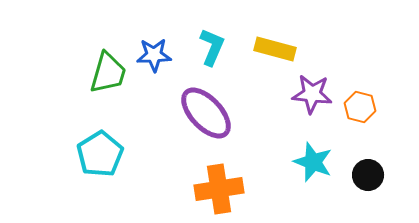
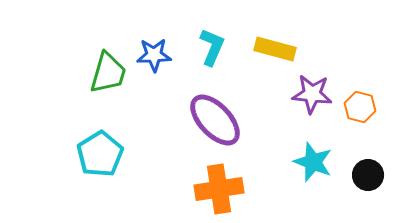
purple ellipse: moved 9 px right, 7 px down
